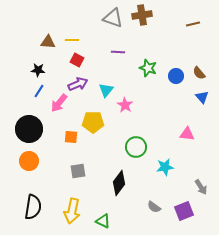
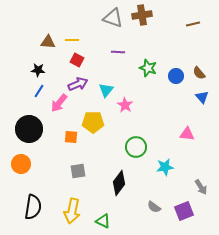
orange circle: moved 8 px left, 3 px down
